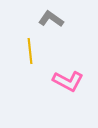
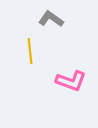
pink L-shape: moved 3 px right; rotated 8 degrees counterclockwise
